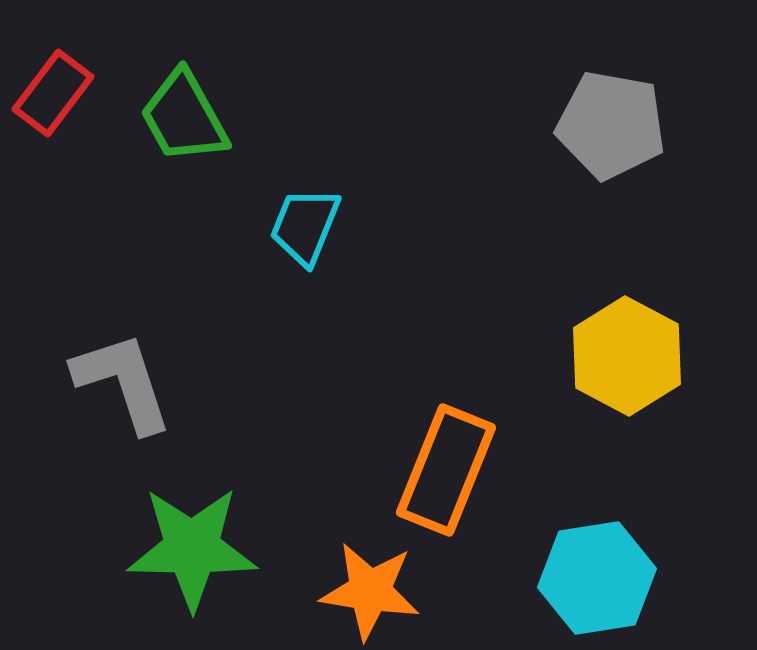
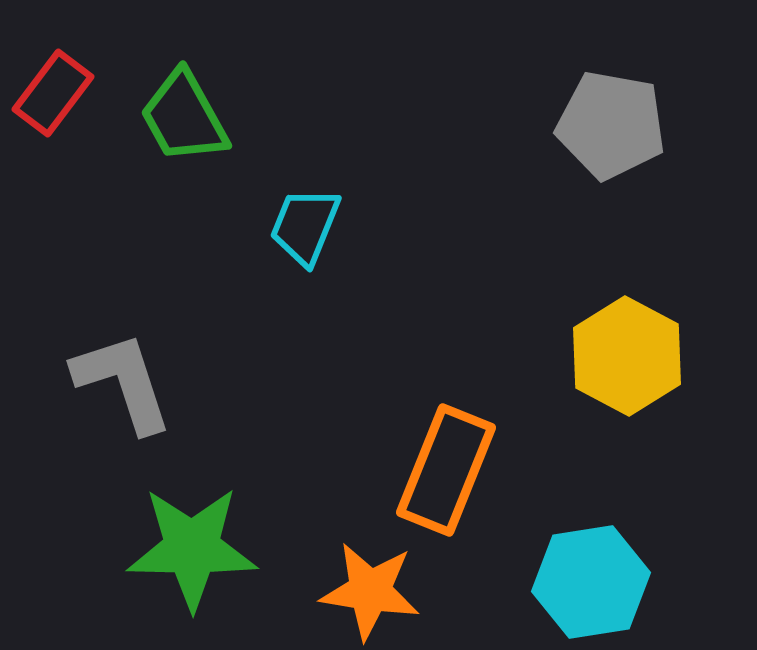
cyan hexagon: moved 6 px left, 4 px down
